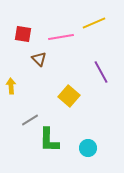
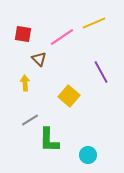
pink line: moved 1 px right; rotated 25 degrees counterclockwise
yellow arrow: moved 14 px right, 3 px up
cyan circle: moved 7 px down
